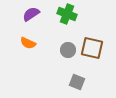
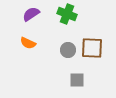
brown square: rotated 10 degrees counterclockwise
gray square: moved 2 px up; rotated 21 degrees counterclockwise
